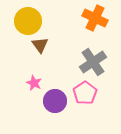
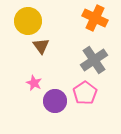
brown triangle: moved 1 px right, 1 px down
gray cross: moved 1 px right, 2 px up
